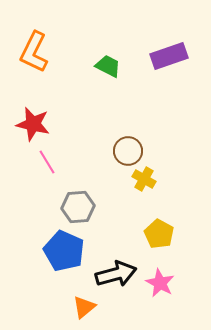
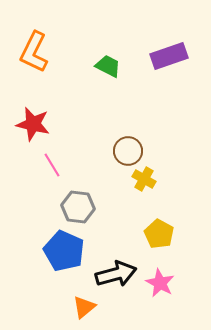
pink line: moved 5 px right, 3 px down
gray hexagon: rotated 12 degrees clockwise
